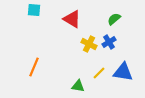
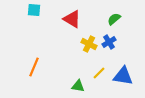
blue triangle: moved 4 px down
